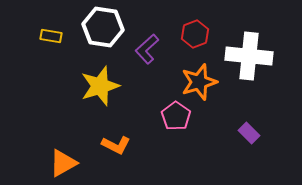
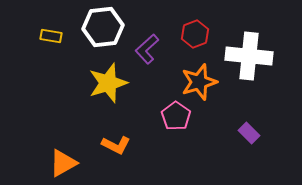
white hexagon: rotated 15 degrees counterclockwise
yellow star: moved 8 px right, 3 px up
